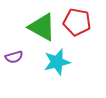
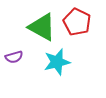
red pentagon: rotated 16 degrees clockwise
